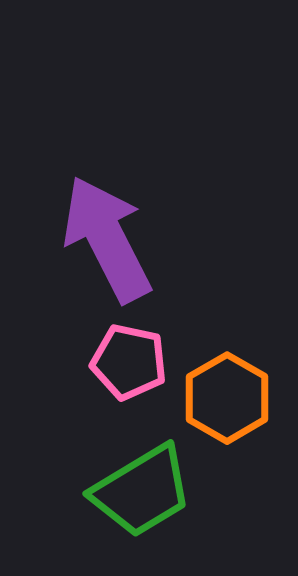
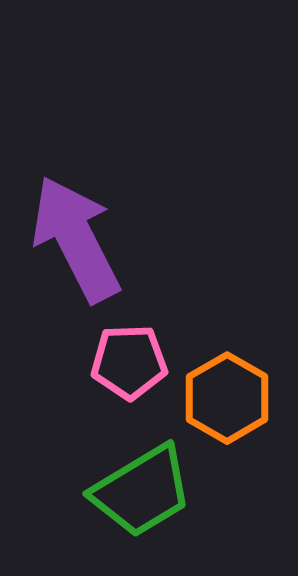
purple arrow: moved 31 px left
pink pentagon: rotated 14 degrees counterclockwise
